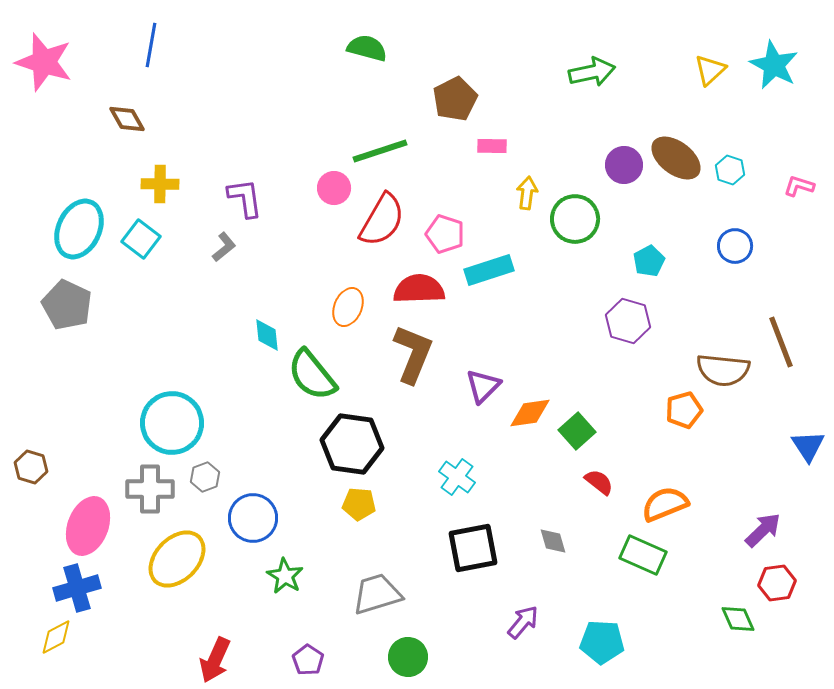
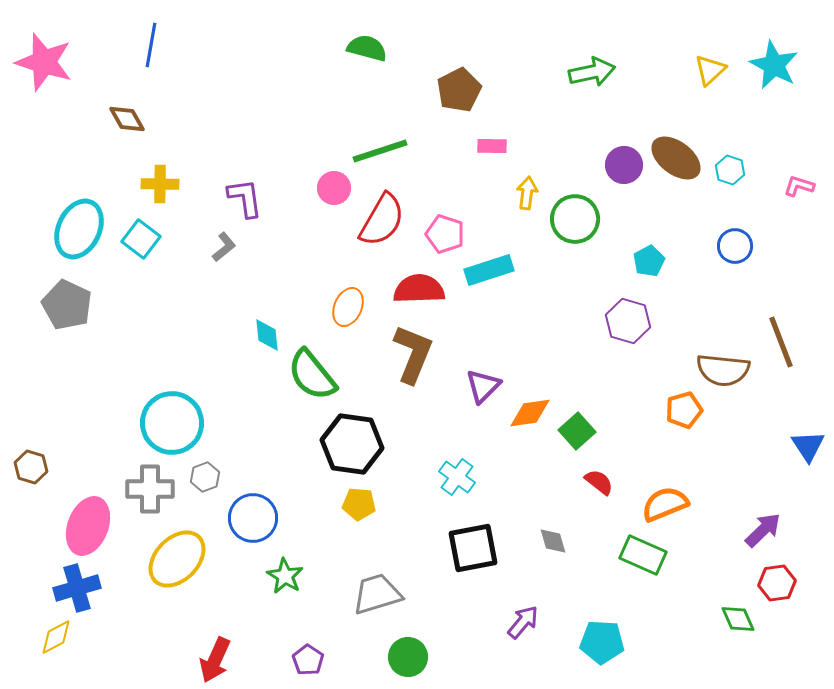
brown pentagon at (455, 99): moved 4 px right, 9 px up
